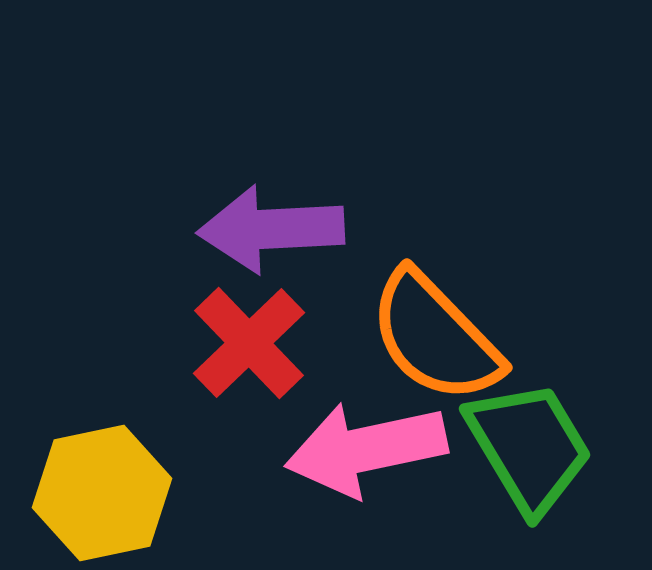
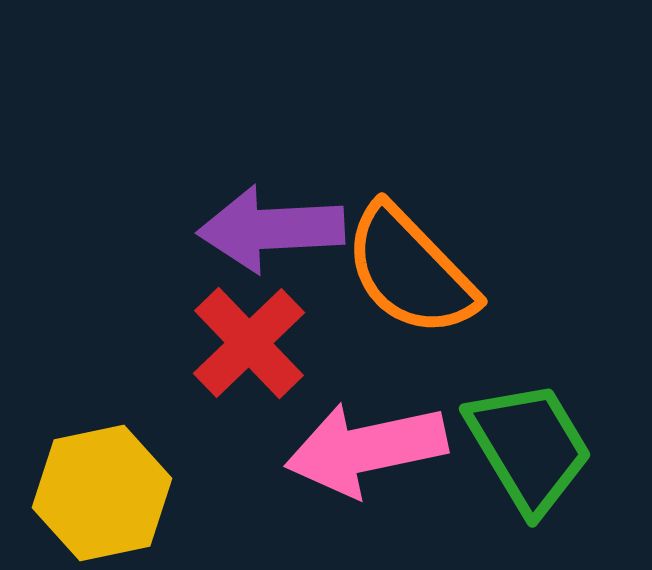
orange semicircle: moved 25 px left, 66 px up
